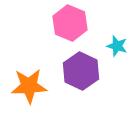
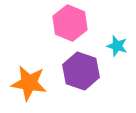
purple hexagon: rotated 6 degrees counterclockwise
orange star: moved 3 px up; rotated 12 degrees clockwise
